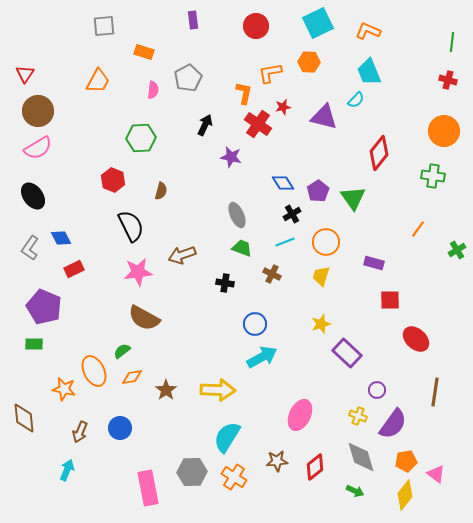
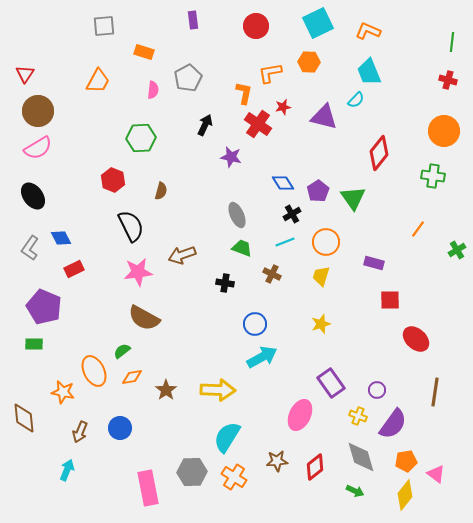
purple rectangle at (347, 353): moved 16 px left, 30 px down; rotated 12 degrees clockwise
orange star at (64, 389): moved 1 px left, 3 px down
